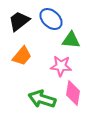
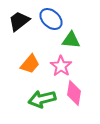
orange trapezoid: moved 8 px right, 8 px down
pink star: rotated 30 degrees clockwise
pink diamond: moved 1 px right
green arrow: rotated 32 degrees counterclockwise
